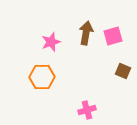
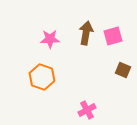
pink star: moved 1 px left, 3 px up; rotated 18 degrees clockwise
brown square: moved 1 px up
orange hexagon: rotated 20 degrees clockwise
pink cross: rotated 12 degrees counterclockwise
